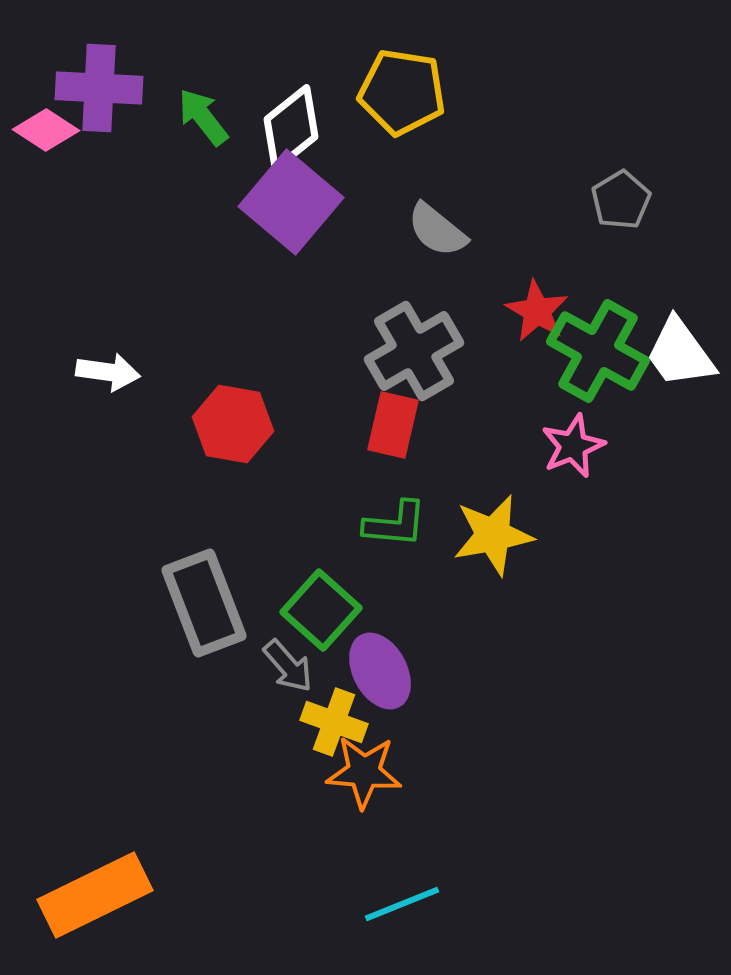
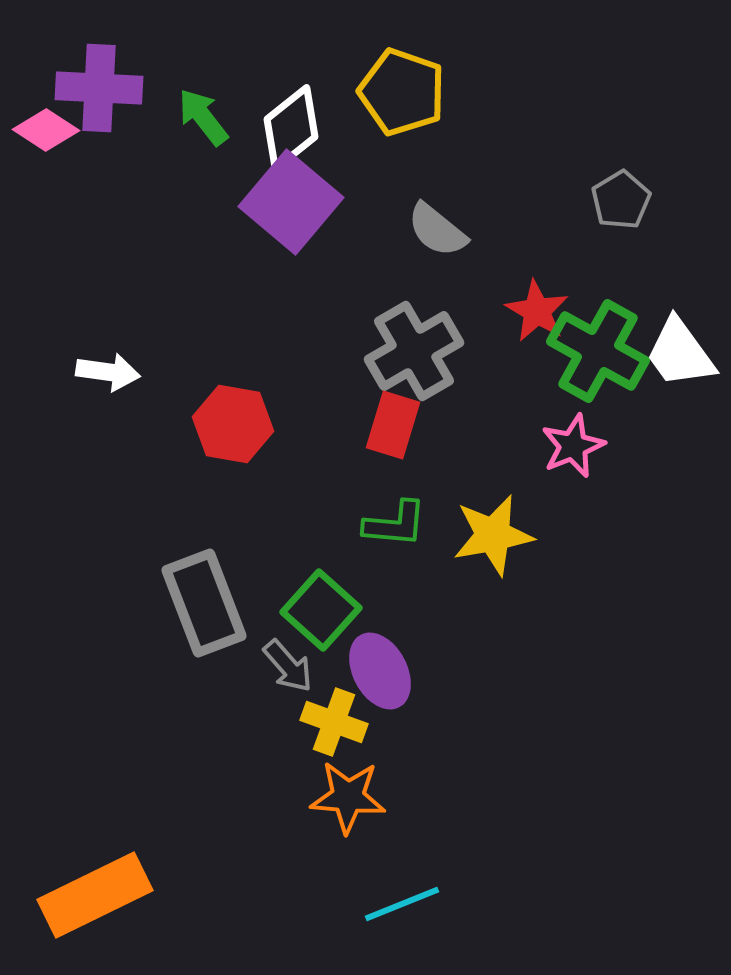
yellow pentagon: rotated 10 degrees clockwise
red rectangle: rotated 4 degrees clockwise
orange star: moved 16 px left, 25 px down
